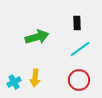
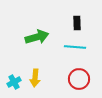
cyan line: moved 5 px left, 2 px up; rotated 40 degrees clockwise
red circle: moved 1 px up
